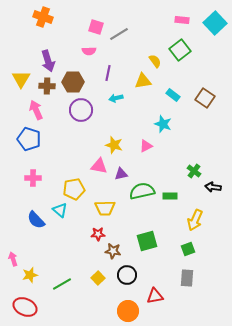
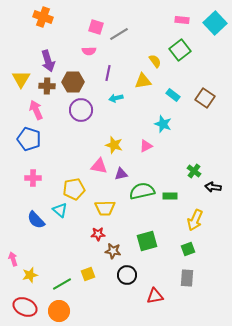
yellow square at (98, 278): moved 10 px left, 4 px up; rotated 24 degrees clockwise
orange circle at (128, 311): moved 69 px left
